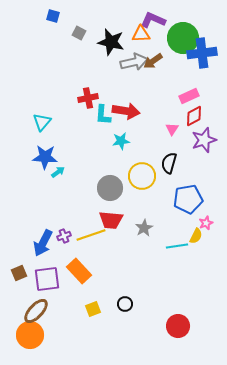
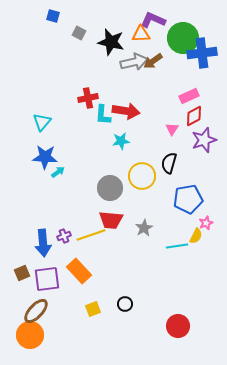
blue arrow: rotated 32 degrees counterclockwise
brown square: moved 3 px right
